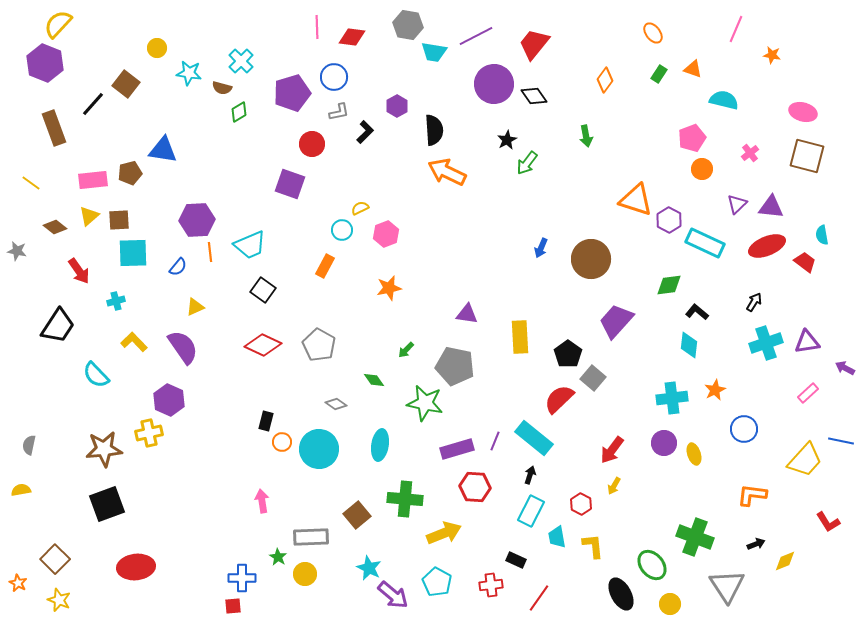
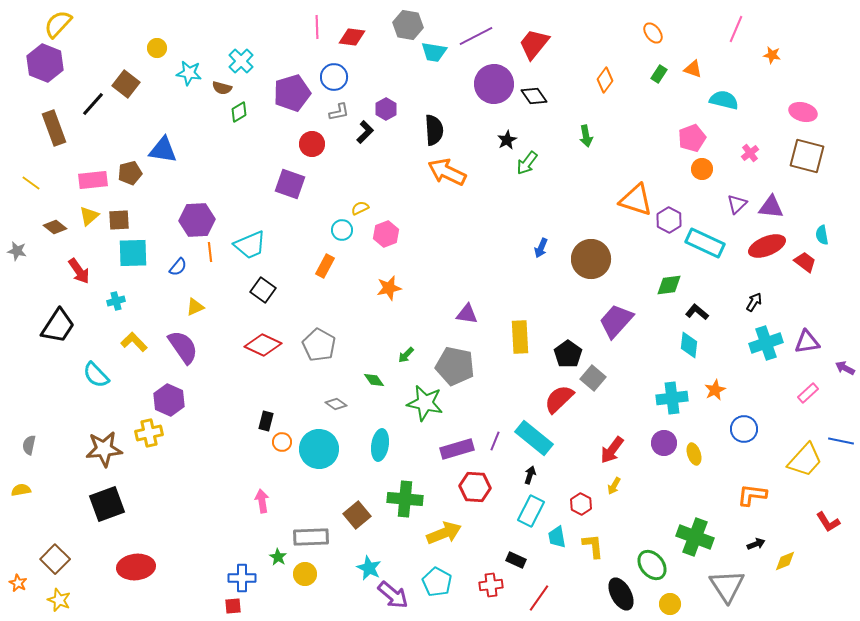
purple hexagon at (397, 106): moved 11 px left, 3 px down
green arrow at (406, 350): moved 5 px down
